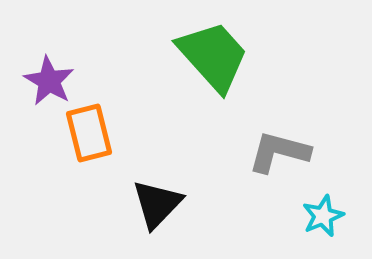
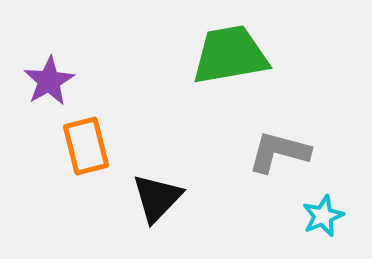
green trapezoid: moved 17 px right, 1 px up; rotated 58 degrees counterclockwise
purple star: rotated 12 degrees clockwise
orange rectangle: moved 3 px left, 13 px down
black triangle: moved 6 px up
